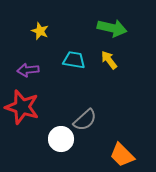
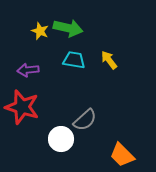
green arrow: moved 44 px left
